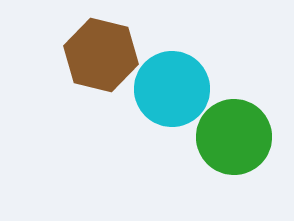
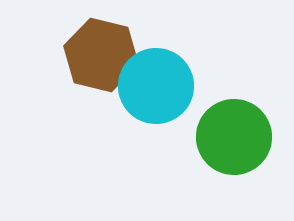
cyan circle: moved 16 px left, 3 px up
